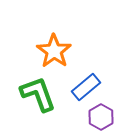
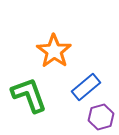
green L-shape: moved 9 px left, 1 px down
purple hexagon: rotated 15 degrees clockwise
